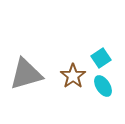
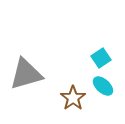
brown star: moved 22 px down
cyan ellipse: rotated 15 degrees counterclockwise
